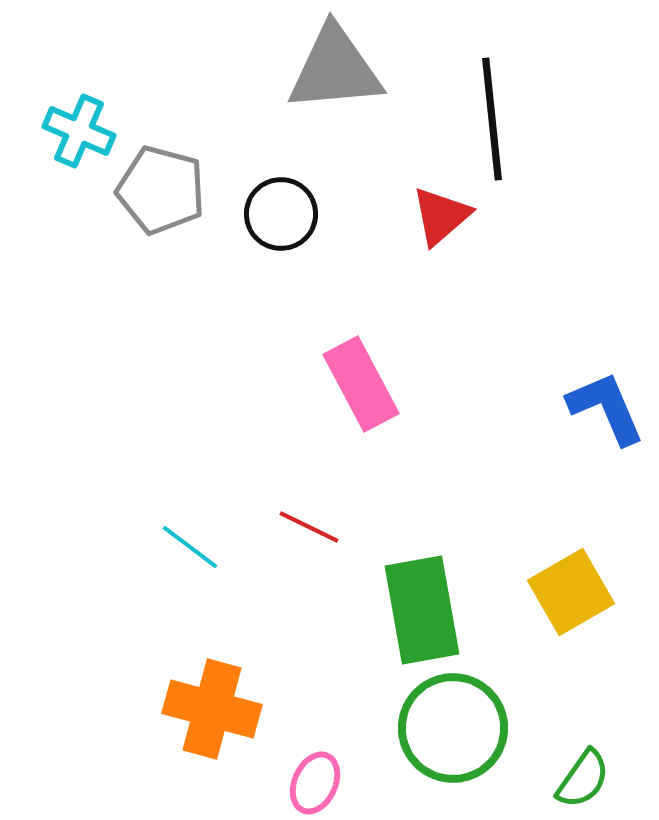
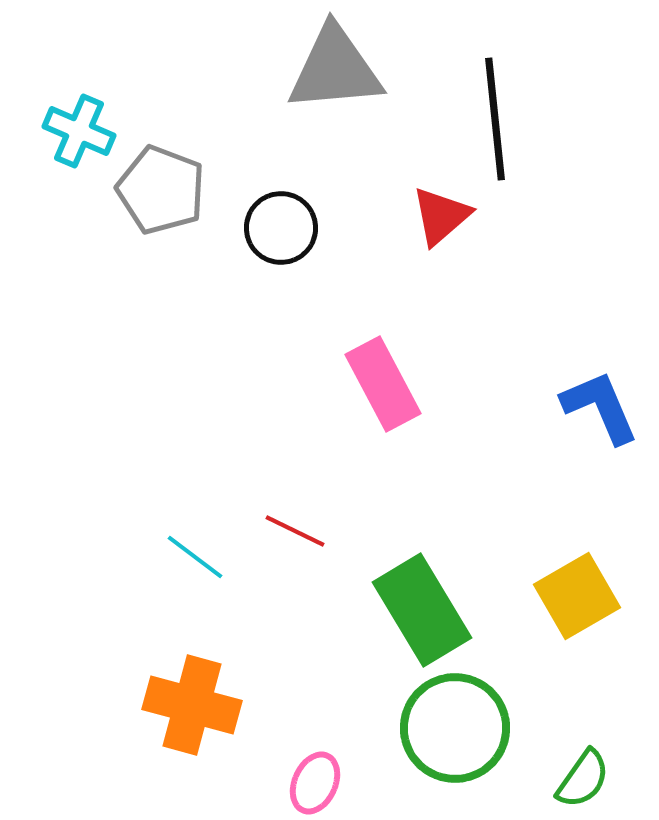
black line: moved 3 px right
gray pentagon: rotated 6 degrees clockwise
black circle: moved 14 px down
pink rectangle: moved 22 px right
blue L-shape: moved 6 px left, 1 px up
red line: moved 14 px left, 4 px down
cyan line: moved 5 px right, 10 px down
yellow square: moved 6 px right, 4 px down
green rectangle: rotated 21 degrees counterclockwise
orange cross: moved 20 px left, 4 px up
green circle: moved 2 px right
